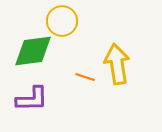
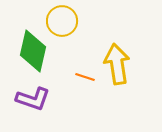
green diamond: rotated 69 degrees counterclockwise
purple L-shape: moved 1 px right; rotated 20 degrees clockwise
